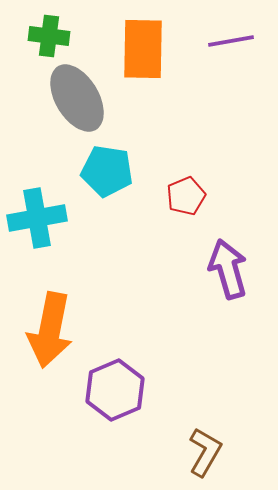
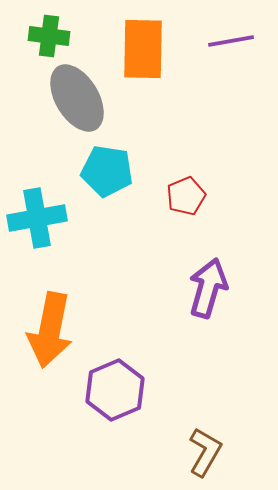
purple arrow: moved 20 px left, 19 px down; rotated 32 degrees clockwise
